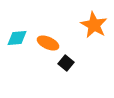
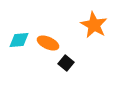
cyan diamond: moved 2 px right, 2 px down
